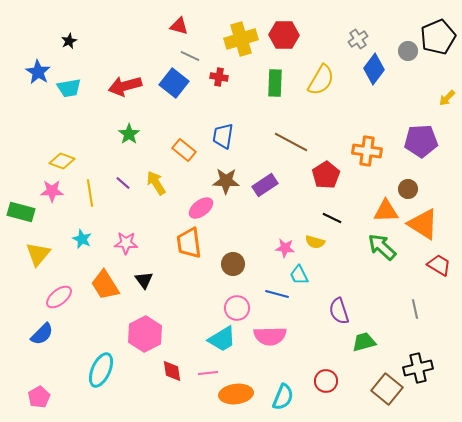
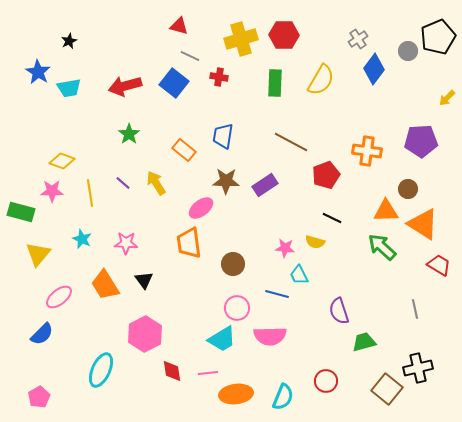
red pentagon at (326, 175): rotated 12 degrees clockwise
